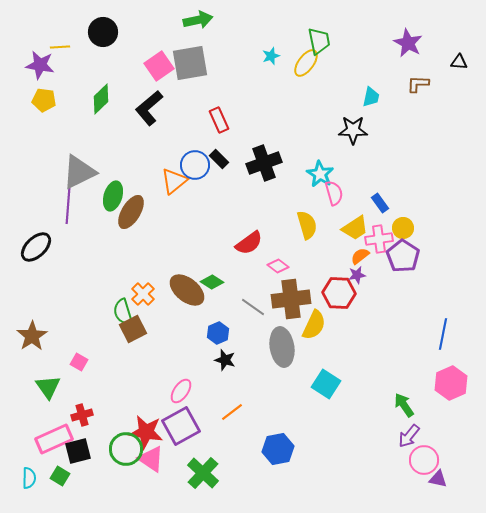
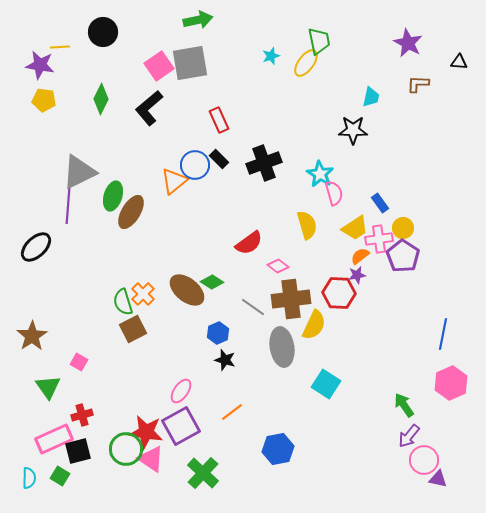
green diamond at (101, 99): rotated 20 degrees counterclockwise
green semicircle at (123, 312): moved 10 px up
